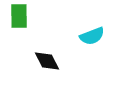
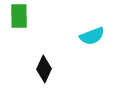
black diamond: moved 3 px left, 8 px down; rotated 52 degrees clockwise
